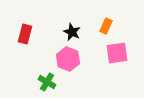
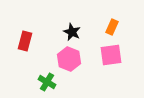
orange rectangle: moved 6 px right, 1 px down
red rectangle: moved 7 px down
pink square: moved 6 px left, 2 px down
pink hexagon: moved 1 px right
